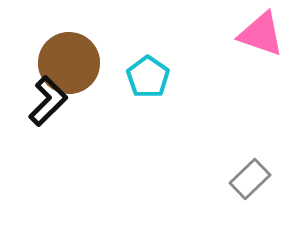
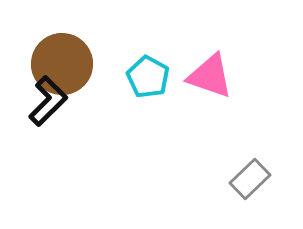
pink triangle: moved 51 px left, 42 px down
brown circle: moved 7 px left, 1 px down
cyan pentagon: rotated 6 degrees counterclockwise
